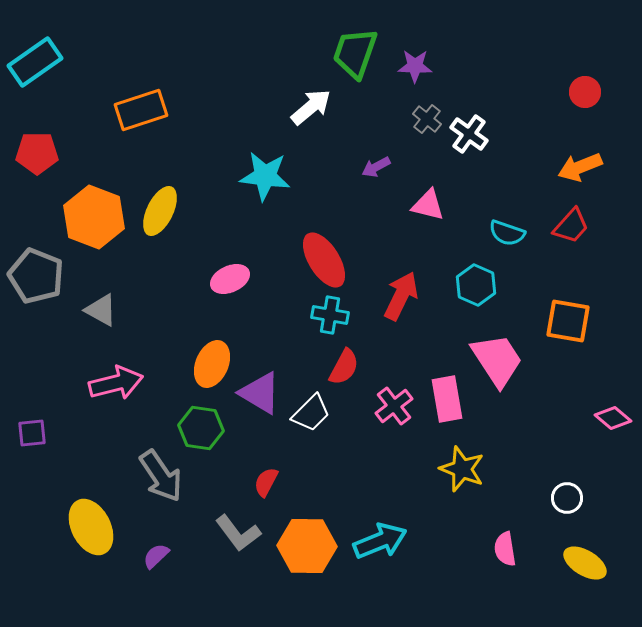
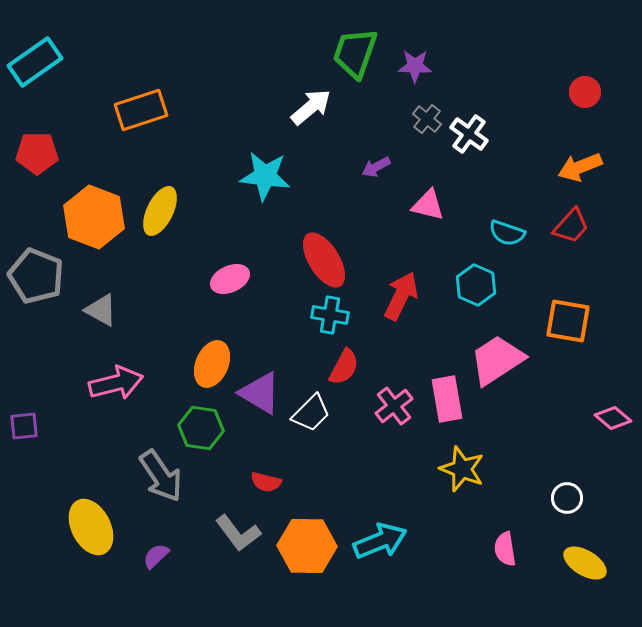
pink trapezoid at (497, 360): rotated 90 degrees counterclockwise
purple square at (32, 433): moved 8 px left, 7 px up
red semicircle at (266, 482): rotated 104 degrees counterclockwise
